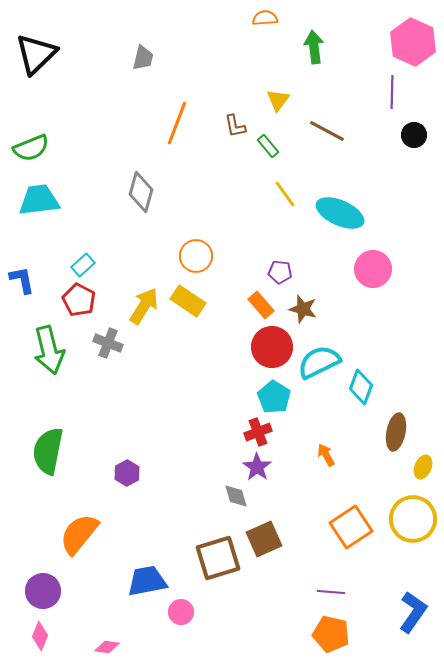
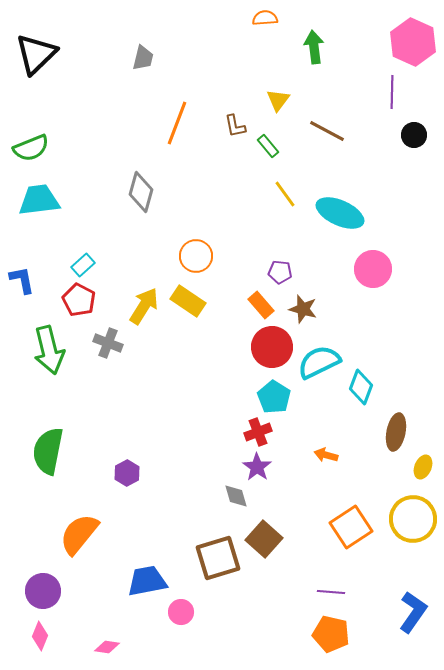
orange arrow at (326, 455): rotated 45 degrees counterclockwise
brown square at (264, 539): rotated 24 degrees counterclockwise
